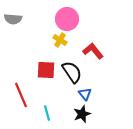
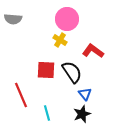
red L-shape: rotated 15 degrees counterclockwise
